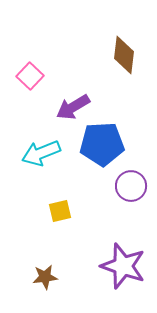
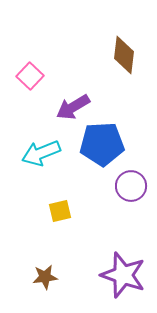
purple star: moved 9 px down
